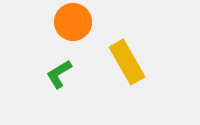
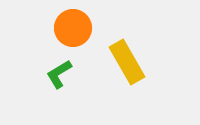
orange circle: moved 6 px down
